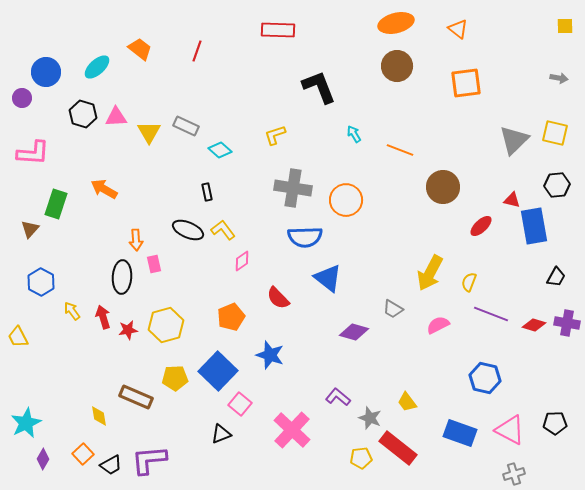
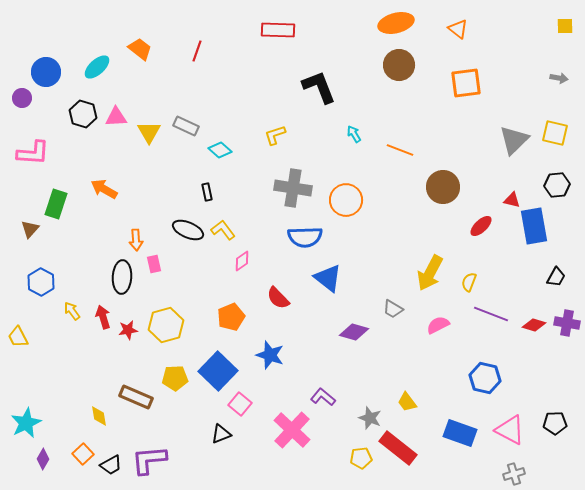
brown circle at (397, 66): moved 2 px right, 1 px up
purple L-shape at (338, 397): moved 15 px left
